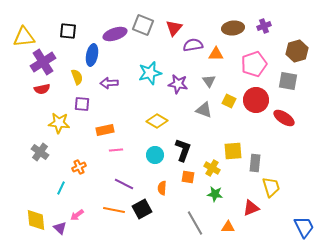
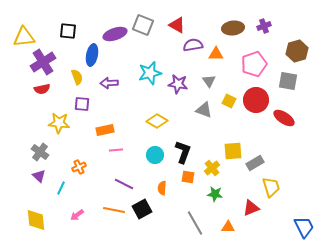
red triangle at (174, 28): moved 3 px right, 3 px up; rotated 42 degrees counterclockwise
black L-shape at (183, 150): moved 2 px down
gray rectangle at (255, 163): rotated 54 degrees clockwise
yellow cross at (212, 168): rotated 21 degrees clockwise
purple triangle at (60, 228): moved 21 px left, 52 px up
